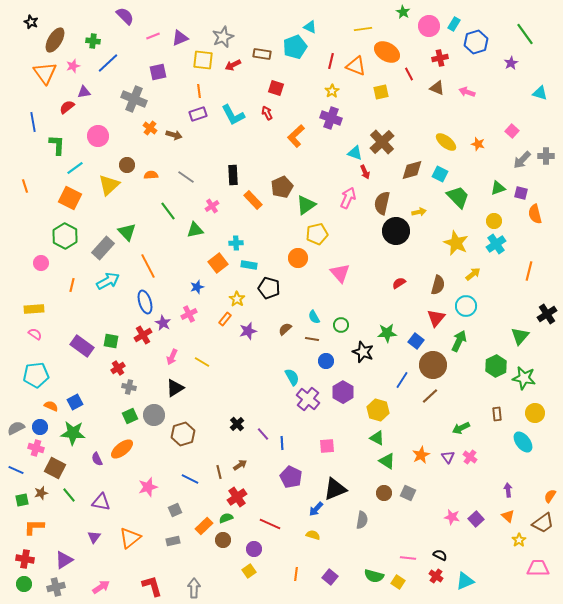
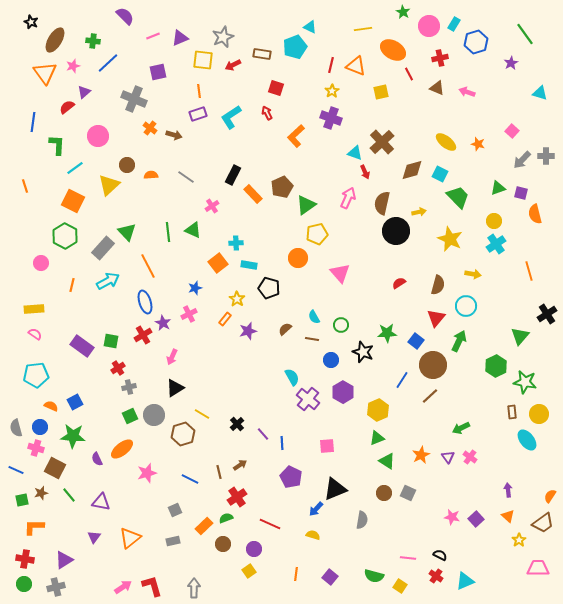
orange ellipse at (387, 52): moved 6 px right, 2 px up
red line at (331, 61): moved 4 px down
purple triangle at (84, 92): rotated 32 degrees counterclockwise
cyan L-shape at (233, 115): moved 2 px left, 2 px down; rotated 85 degrees clockwise
blue line at (33, 122): rotated 18 degrees clockwise
black rectangle at (233, 175): rotated 30 degrees clockwise
orange square at (70, 198): moved 3 px right, 3 px down
orange rectangle at (253, 200): moved 6 px up
green line at (168, 211): moved 21 px down; rotated 30 degrees clockwise
green triangle at (195, 230): moved 2 px left; rotated 36 degrees clockwise
yellow star at (456, 243): moved 6 px left, 4 px up
orange line at (529, 271): rotated 30 degrees counterclockwise
yellow arrow at (473, 274): rotated 49 degrees clockwise
blue star at (197, 287): moved 2 px left, 1 px down
blue circle at (326, 361): moved 5 px right, 1 px up
yellow line at (202, 362): moved 52 px down
green star at (524, 378): moved 1 px right, 4 px down
gray cross at (129, 387): rotated 24 degrees counterclockwise
yellow hexagon at (378, 410): rotated 20 degrees clockwise
yellow circle at (535, 413): moved 4 px right, 1 px down
brown rectangle at (497, 414): moved 15 px right, 2 px up
gray semicircle at (16, 428): rotated 78 degrees counterclockwise
green star at (73, 433): moved 3 px down
green triangle at (377, 438): rotated 49 degrees counterclockwise
cyan ellipse at (523, 442): moved 4 px right, 2 px up
pink star at (148, 487): moved 1 px left, 14 px up
brown circle at (223, 540): moved 4 px down
yellow square at (398, 582): moved 2 px right, 4 px down
pink arrow at (101, 587): moved 22 px right
